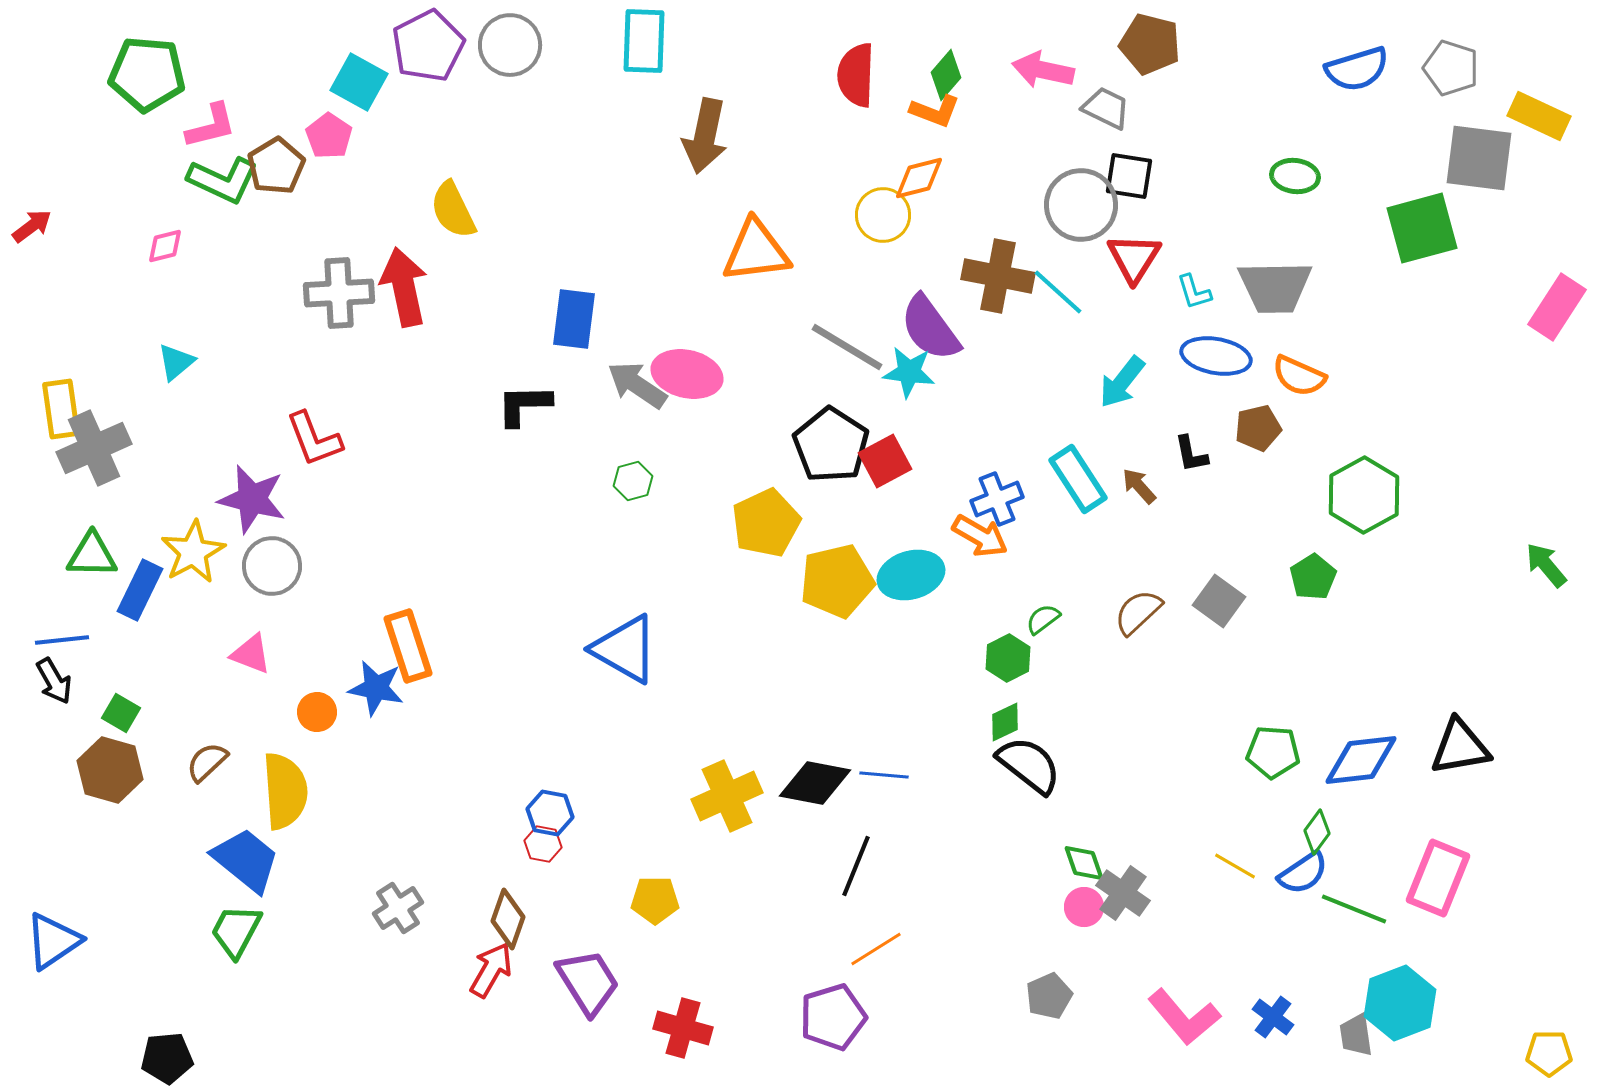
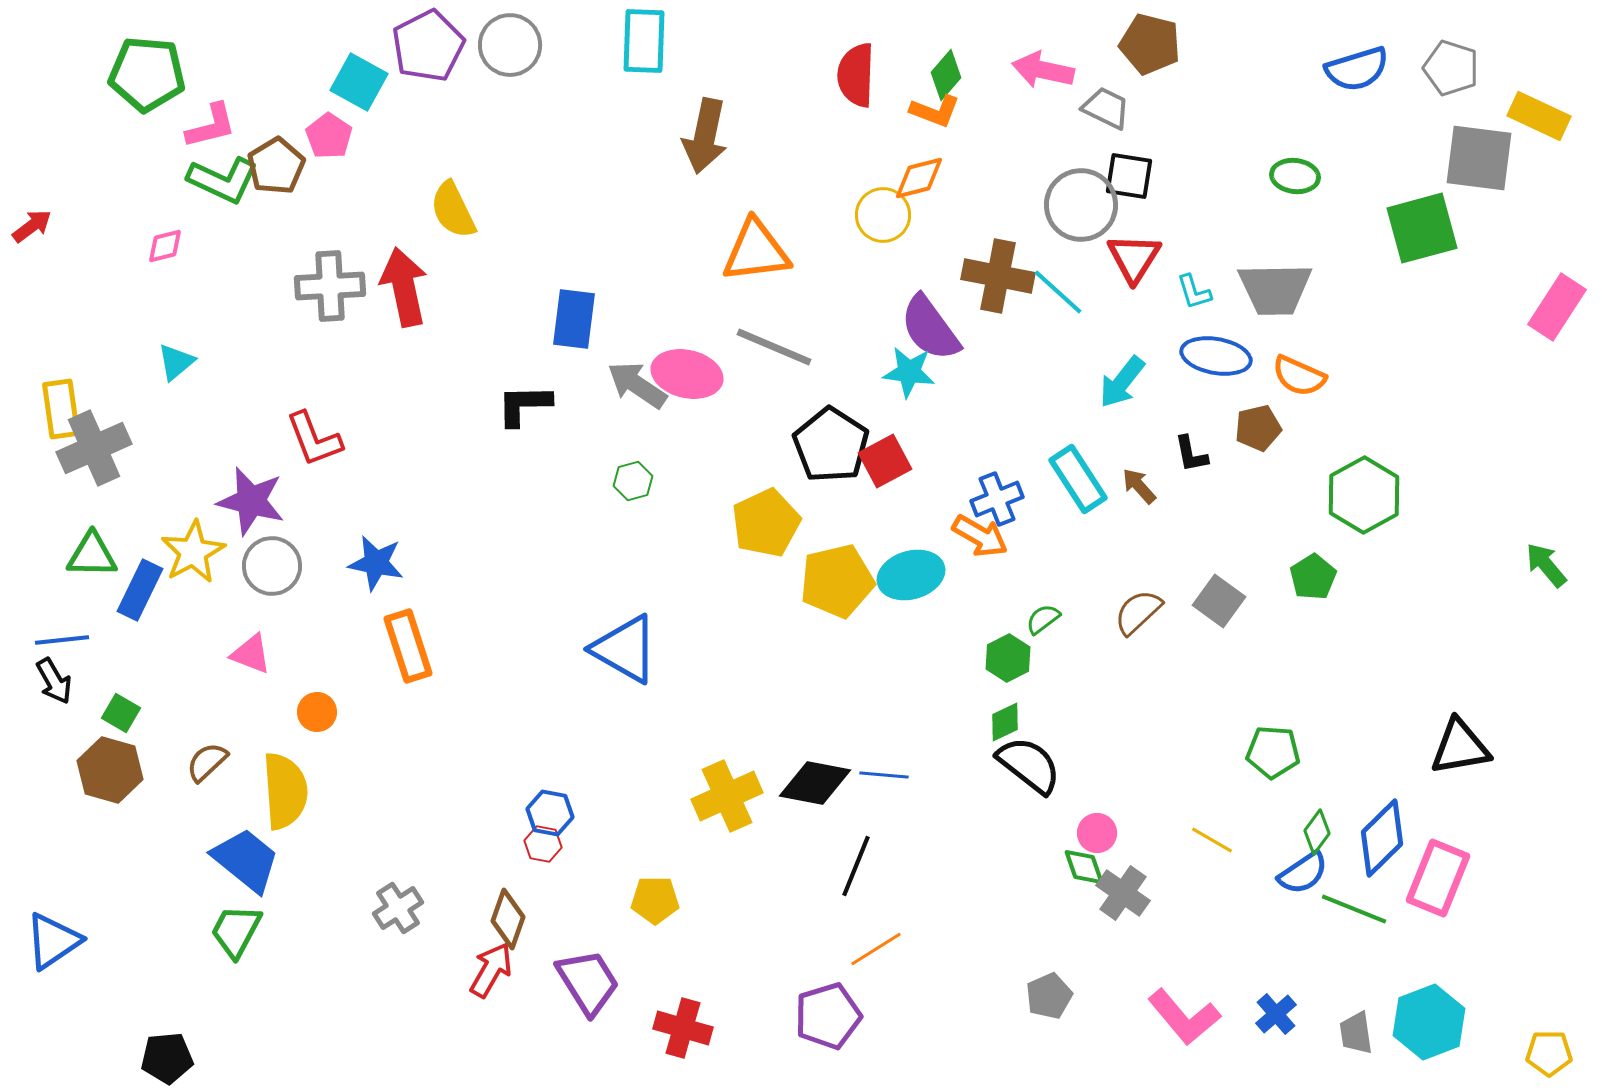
gray trapezoid at (1275, 287): moved 2 px down
gray cross at (339, 293): moved 9 px left, 7 px up
gray line at (847, 347): moved 73 px left; rotated 8 degrees counterclockwise
purple star at (252, 499): moved 1 px left, 2 px down
blue star at (376, 688): moved 125 px up
blue diamond at (1361, 760): moved 21 px right, 78 px down; rotated 38 degrees counterclockwise
green diamond at (1084, 863): moved 4 px down
yellow line at (1235, 866): moved 23 px left, 26 px up
pink circle at (1084, 907): moved 13 px right, 74 px up
cyan hexagon at (1400, 1003): moved 29 px right, 19 px down
purple pentagon at (833, 1017): moved 5 px left, 1 px up
blue cross at (1273, 1017): moved 3 px right, 3 px up; rotated 12 degrees clockwise
gray trapezoid at (1356, 1035): moved 2 px up
